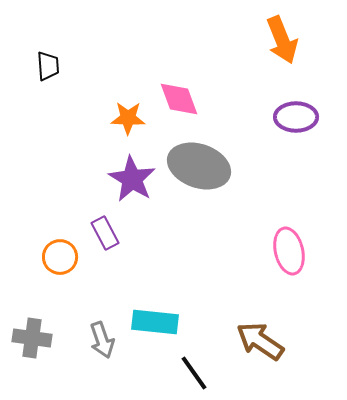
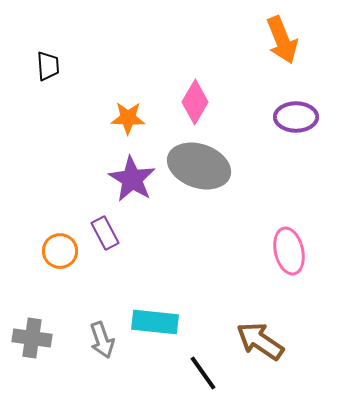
pink diamond: moved 16 px right, 3 px down; rotated 51 degrees clockwise
orange circle: moved 6 px up
black line: moved 9 px right
